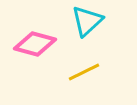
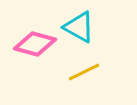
cyan triangle: moved 8 px left, 6 px down; rotated 48 degrees counterclockwise
